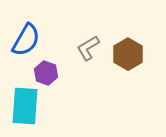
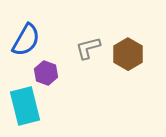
gray L-shape: rotated 16 degrees clockwise
cyan rectangle: rotated 18 degrees counterclockwise
